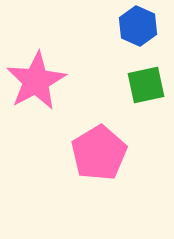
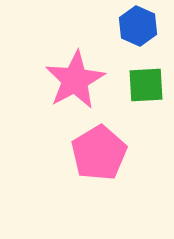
pink star: moved 39 px right, 1 px up
green square: rotated 9 degrees clockwise
